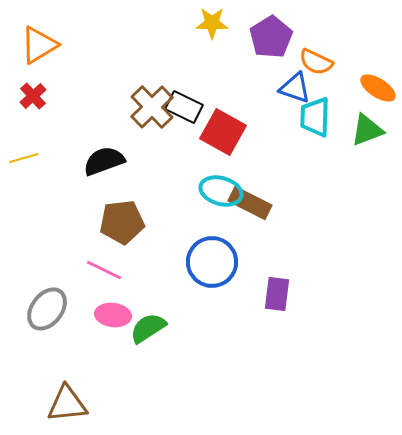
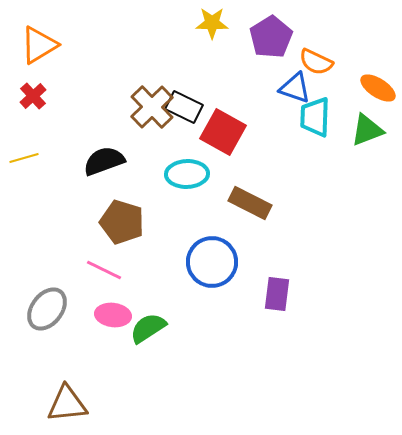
cyan ellipse: moved 34 px left, 17 px up; rotated 18 degrees counterclockwise
brown pentagon: rotated 24 degrees clockwise
